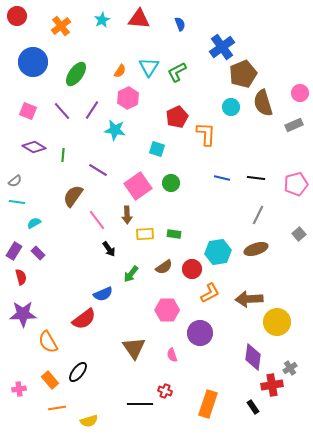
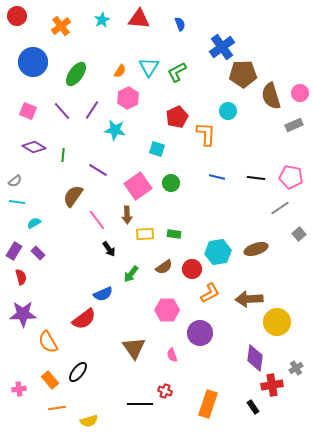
brown pentagon at (243, 74): rotated 20 degrees clockwise
brown semicircle at (263, 103): moved 8 px right, 7 px up
cyan circle at (231, 107): moved 3 px left, 4 px down
blue line at (222, 178): moved 5 px left, 1 px up
pink pentagon at (296, 184): moved 5 px left, 7 px up; rotated 25 degrees clockwise
gray line at (258, 215): moved 22 px right, 7 px up; rotated 30 degrees clockwise
purple diamond at (253, 357): moved 2 px right, 1 px down
gray cross at (290, 368): moved 6 px right
